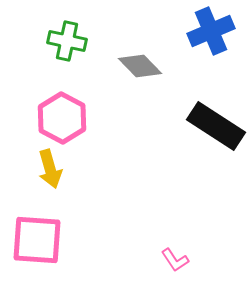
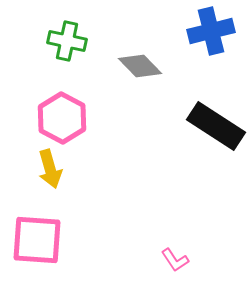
blue cross: rotated 9 degrees clockwise
